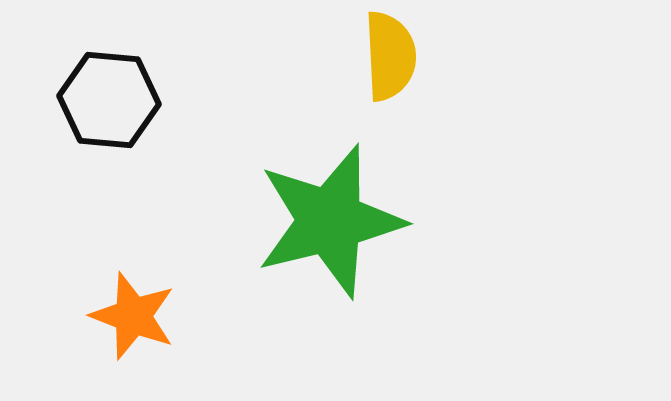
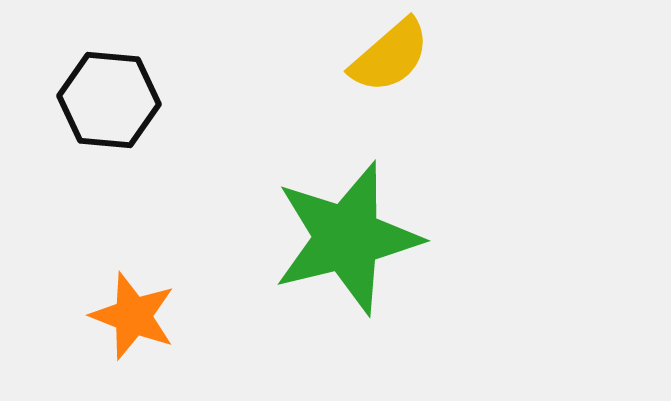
yellow semicircle: rotated 52 degrees clockwise
green star: moved 17 px right, 17 px down
